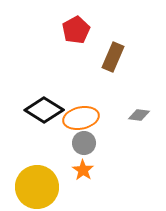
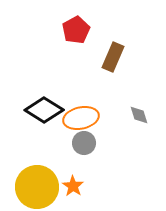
gray diamond: rotated 65 degrees clockwise
orange star: moved 10 px left, 16 px down
